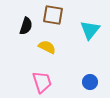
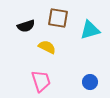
brown square: moved 5 px right, 3 px down
black semicircle: rotated 54 degrees clockwise
cyan triangle: rotated 35 degrees clockwise
pink trapezoid: moved 1 px left, 1 px up
